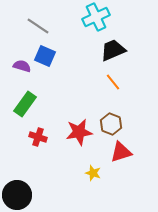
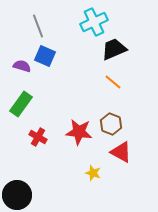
cyan cross: moved 2 px left, 5 px down
gray line: rotated 35 degrees clockwise
black trapezoid: moved 1 px right, 1 px up
orange line: rotated 12 degrees counterclockwise
green rectangle: moved 4 px left
red star: rotated 16 degrees clockwise
red cross: rotated 12 degrees clockwise
red triangle: rotated 45 degrees clockwise
